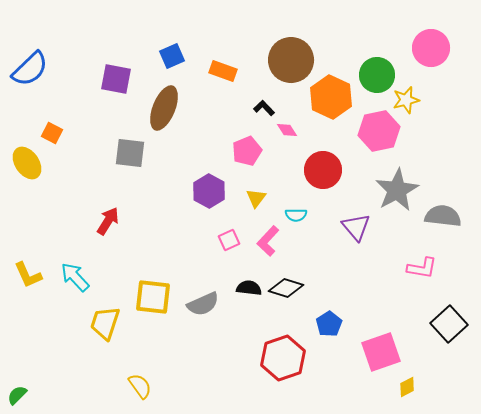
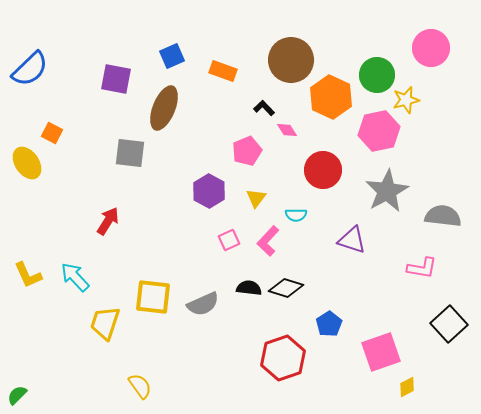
gray star at (397, 190): moved 10 px left, 1 px down
purple triangle at (356, 227): moved 4 px left, 13 px down; rotated 32 degrees counterclockwise
